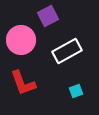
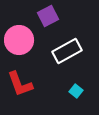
pink circle: moved 2 px left
red L-shape: moved 3 px left, 1 px down
cyan square: rotated 32 degrees counterclockwise
